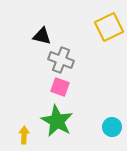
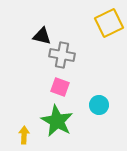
yellow square: moved 4 px up
gray cross: moved 1 px right, 5 px up; rotated 10 degrees counterclockwise
cyan circle: moved 13 px left, 22 px up
